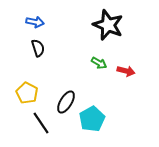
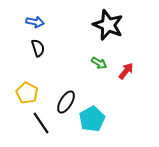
red arrow: rotated 66 degrees counterclockwise
